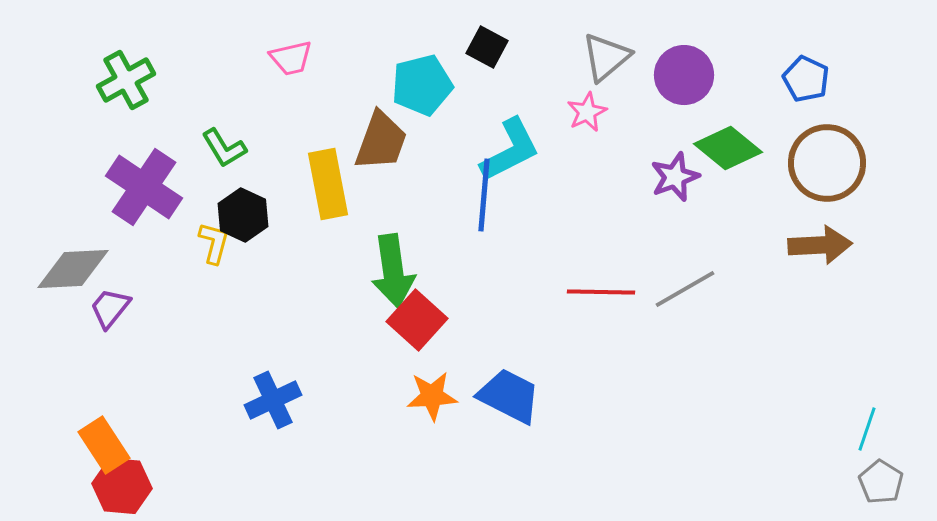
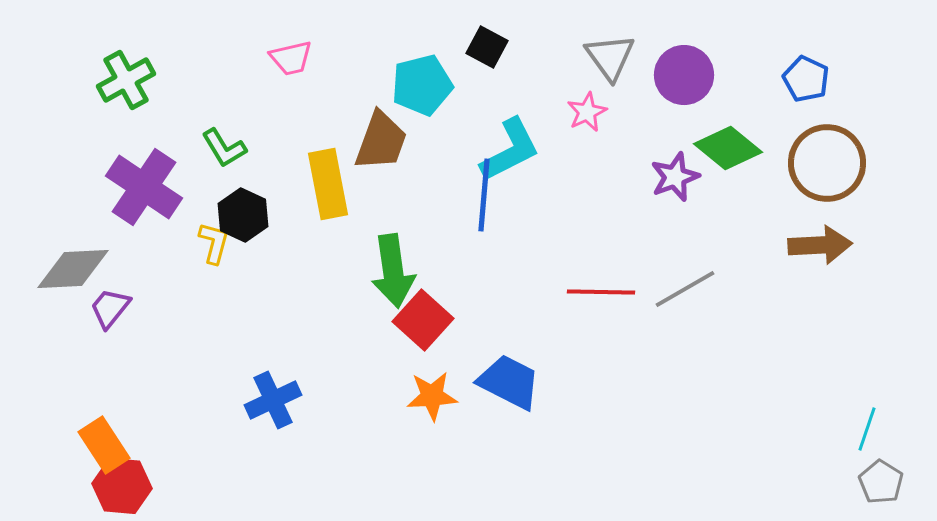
gray triangle: moved 4 px right; rotated 26 degrees counterclockwise
red square: moved 6 px right
blue trapezoid: moved 14 px up
